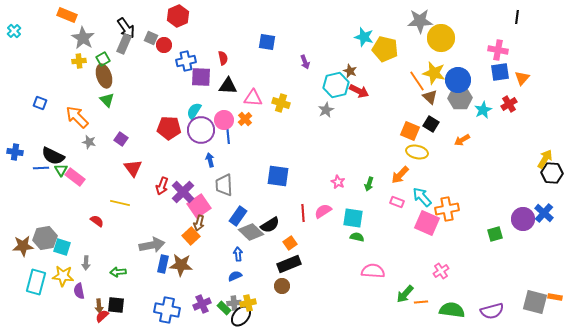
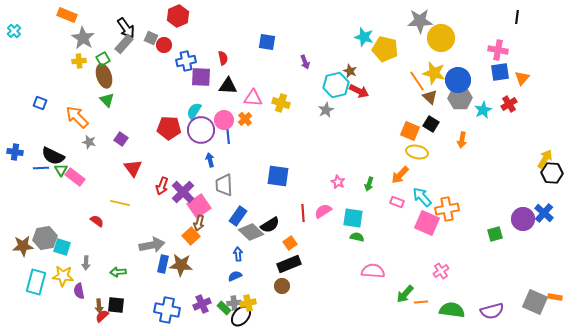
gray rectangle at (124, 44): rotated 18 degrees clockwise
orange arrow at (462, 140): rotated 49 degrees counterclockwise
gray square at (535, 302): rotated 10 degrees clockwise
